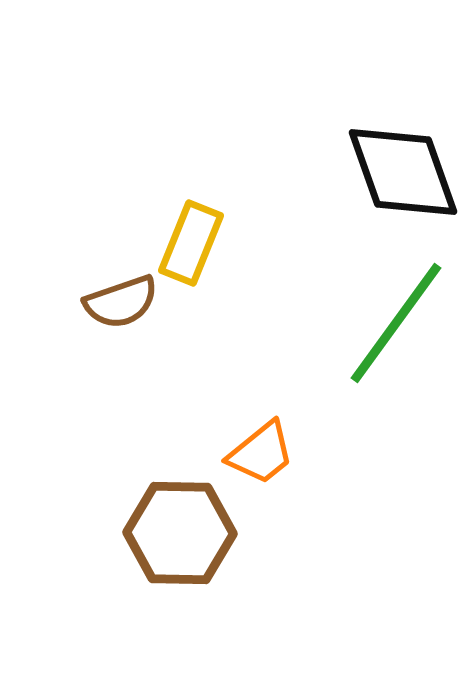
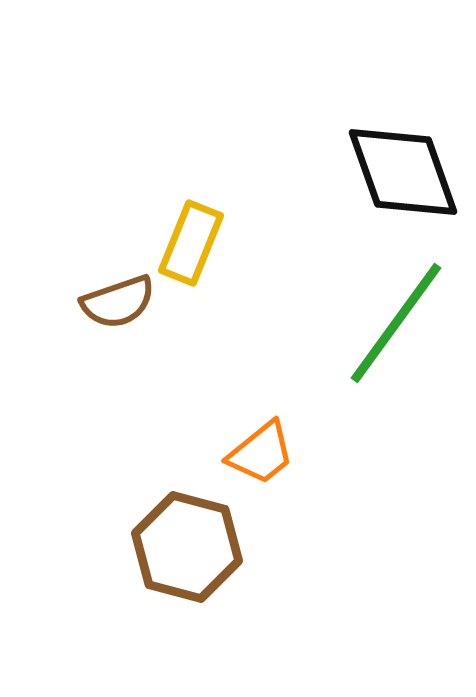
brown semicircle: moved 3 px left
brown hexagon: moved 7 px right, 14 px down; rotated 14 degrees clockwise
